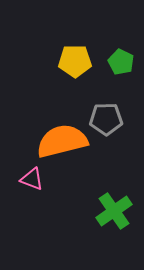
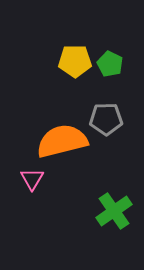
green pentagon: moved 11 px left, 2 px down
pink triangle: rotated 40 degrees clockwise
